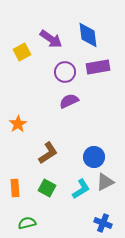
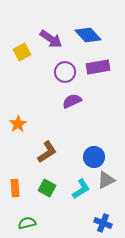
blue diamond: rotated 36 degrees counterclockwise
purple semicircle: moved 3 px right
brown L-shape: moved 1 px left, 1 px up
gray triangle: moved 1 px right, 2 px up
